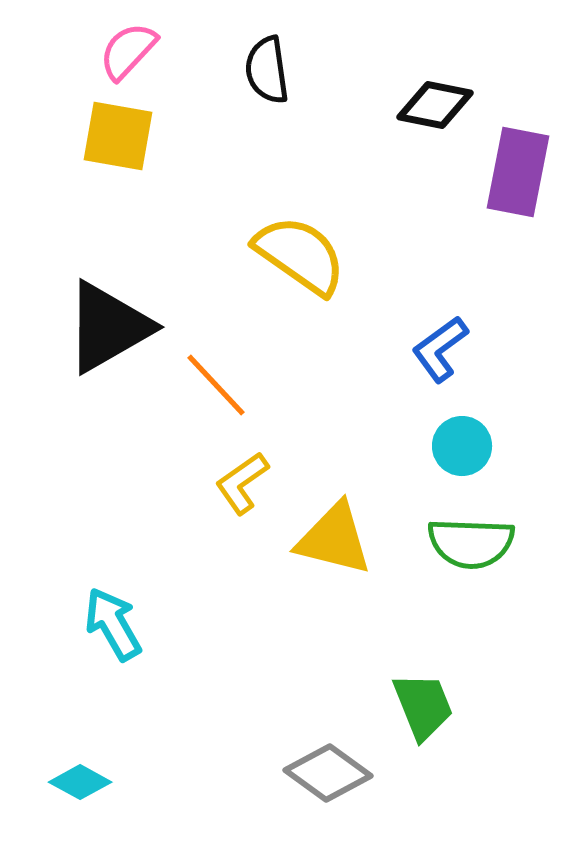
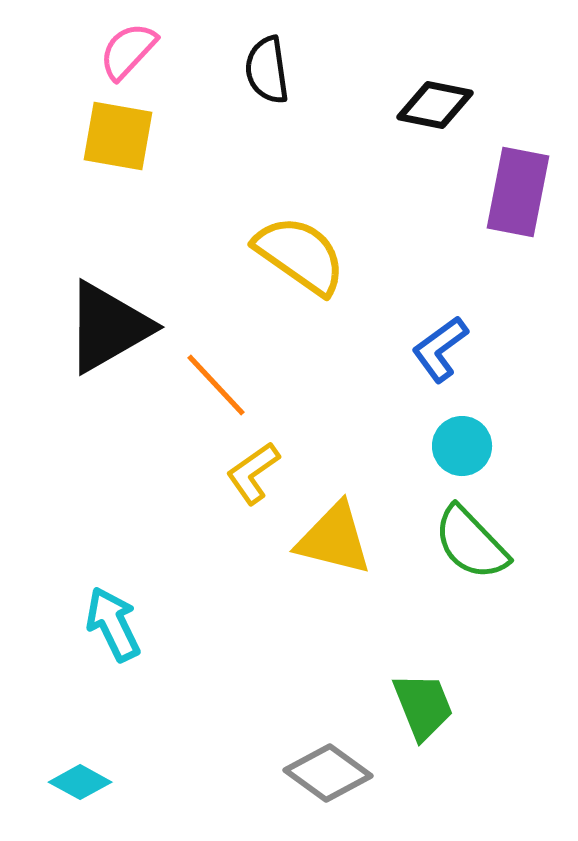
purple rectangle: moved 20 px down
yellow L-shape: moved 11 px right, 10 px up
green semicircle: rotated 44 degrees clockwise
cyan arrow: rotated 4 degrees clockwise
